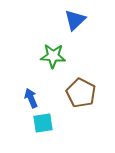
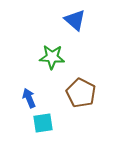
blue triangle: rotated 35 degrees counterclockwise
green star: moved 1 px left, 1 px down
blue arrow: moved 2 px left
